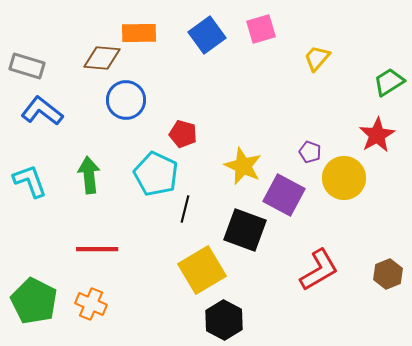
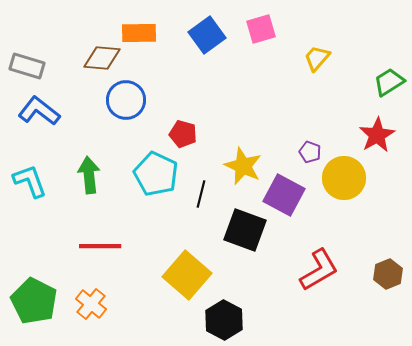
blue L-shape: moved 3 px left
black line: moved 16 px right, 15 px up
red line: moved 3 px right, 3 px up
yellow square: moved 15 px left, 5 px down; rotated 18 degrees counterclockwise
orange cross: rotated 16 degrees clockwise
